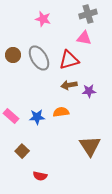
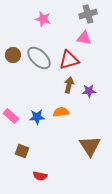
gray ellipse: rotated 15 degrees counterclockwise
brown arrow: rotated 112 degrees clockwise
brown square: rotated 24 degrees counterclockwise
